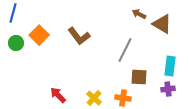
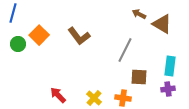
green circle: moved 2 px right, 1 px down
